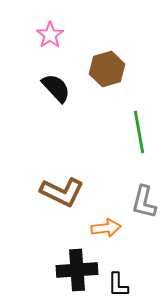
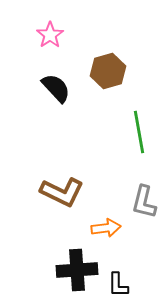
brown hexagon: moved 1 px right, 2 px down
